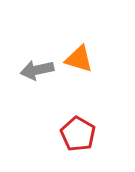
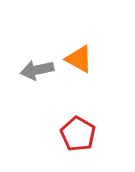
orange triangle: rotated 12 degrees clockwise
